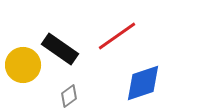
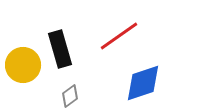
red line: moved 2 px right
black rectangle: rotated 39 degrees clockwise
gray diamond: moved 1 px right
